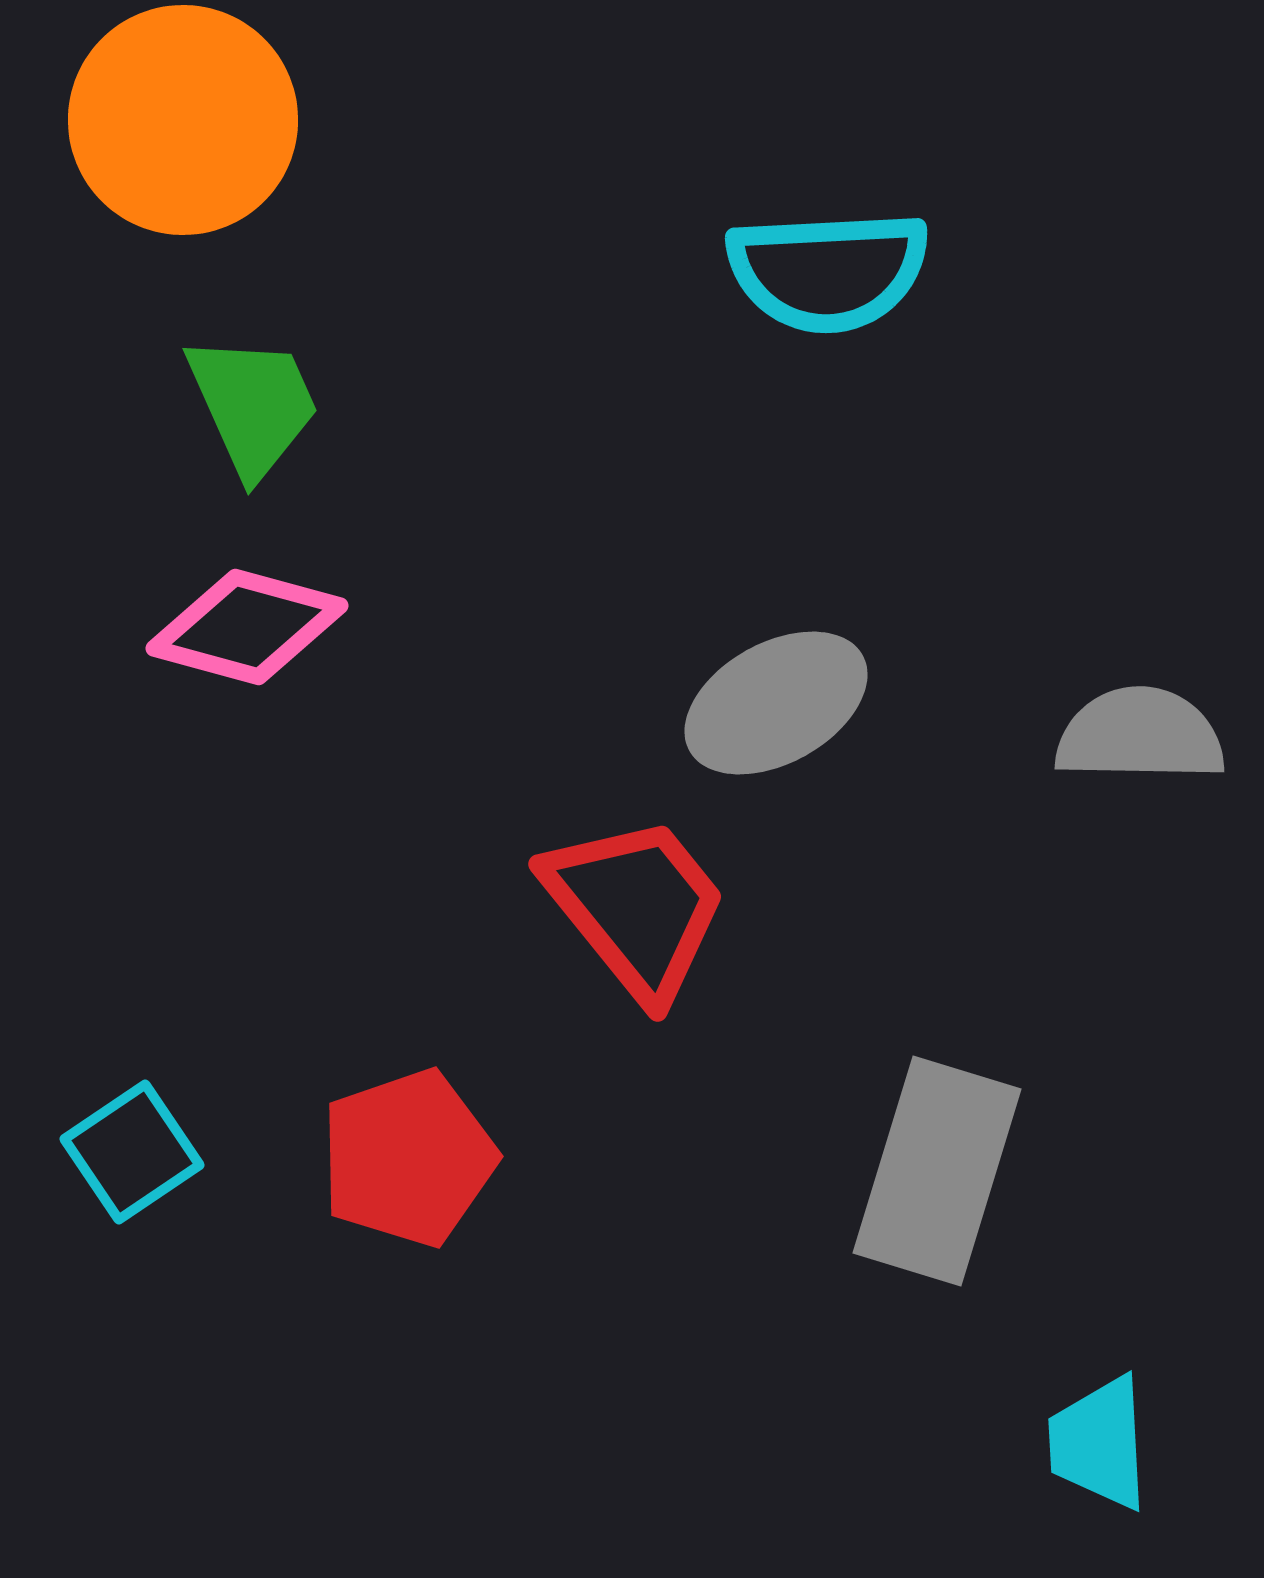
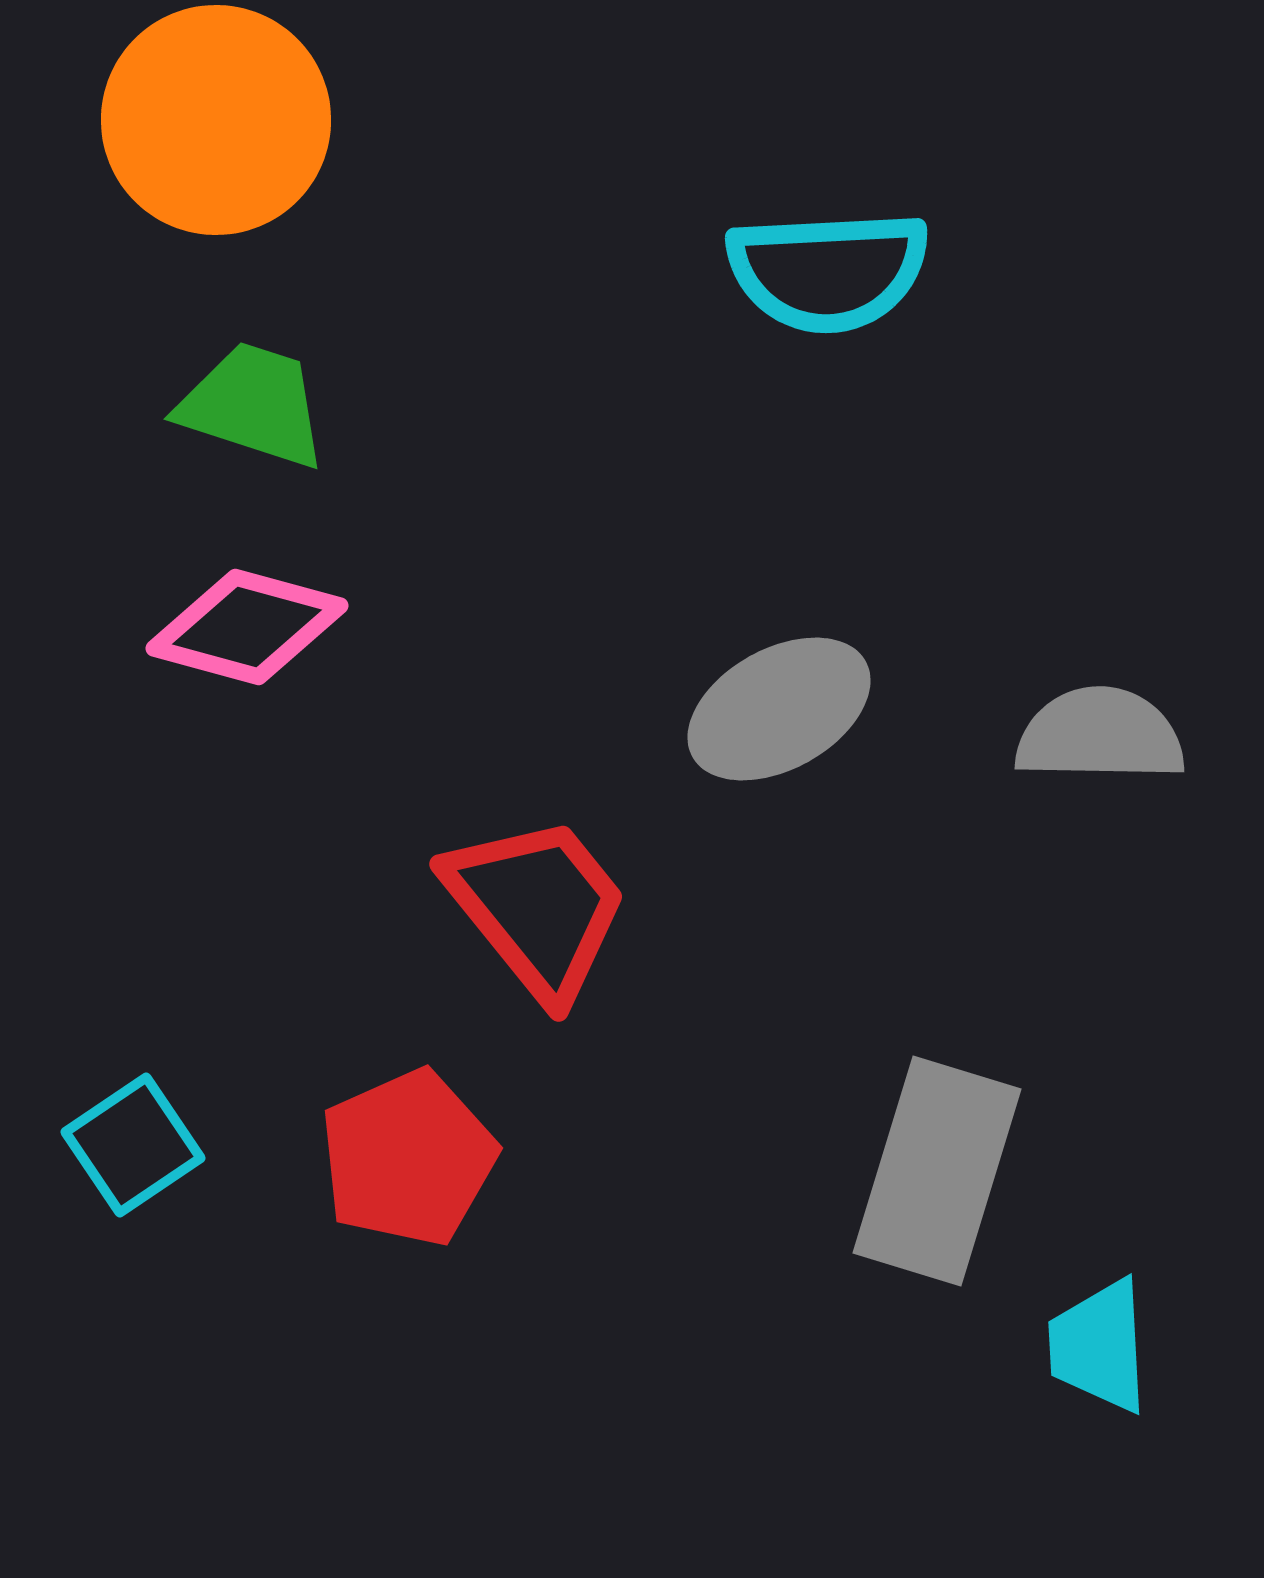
orange circle: moved 33 px right
green trapezoid: rotated 48 degrees counterclockwise
gray ellipse: moved 3 px right, 6 px down
gray semicircle: moved 40 px left
red trapezoid: moved 99 px left
cyan square: moved 1 px right, 7 px up
red pentagon: rotated 5 degrees counterclockwise
cyan trapezoid: moved 97 px up
